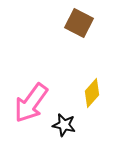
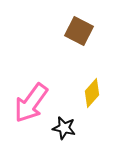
brown square: moved 8 px down
black star: moved 3 px down
